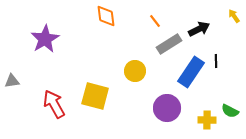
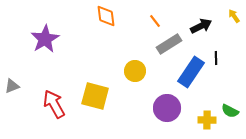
black arrow: moved 2 px right, 3 px up
black line: moved 3 px up
gray triangle: moved 5 px down; rotated 14 degrees counterclockwise
